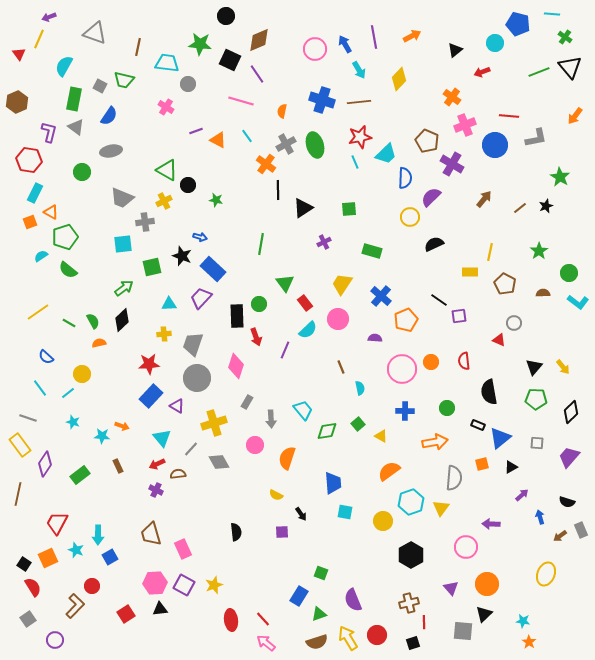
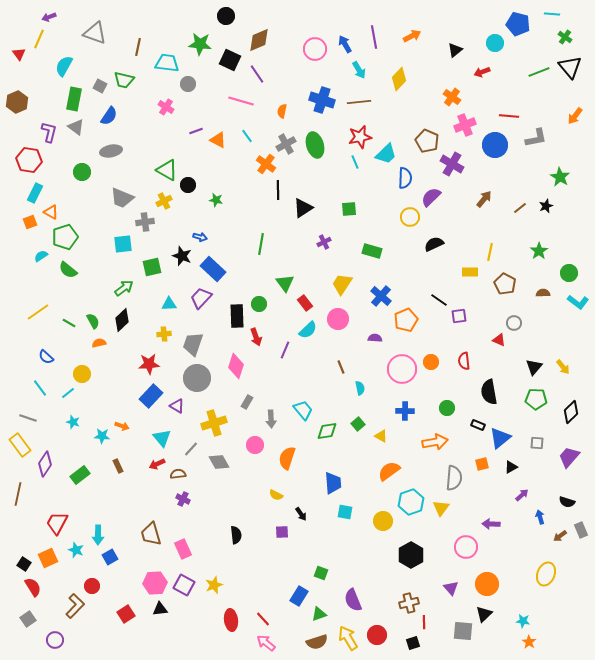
purple cross at (156, 490): moved 27 px right, 9 px down
black semicircle at (236, 532): moved 3 px down
